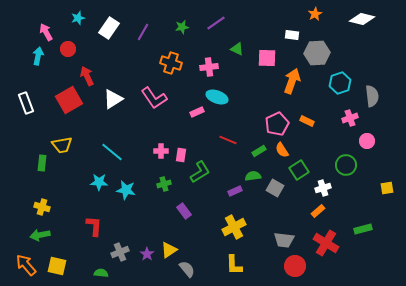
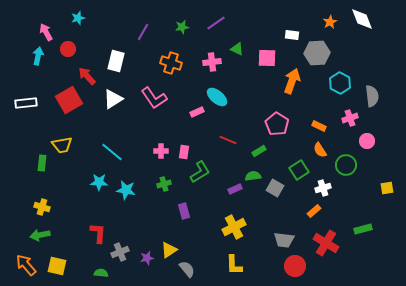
orange star at (315, 14): moved 15 px right, 8 px down
white diamond at (362, 19): rotated 55 degrees clockwise
white rectangle at (109, 28): moved 7 px right, 33 px down; rotated 20 degrees counterclockwise
pink cross at (209, 67): moved 3 px right, 5 px up
red arrow at (87, 76): rotated 18 degrees counterclockwise
cyan hexagon at (340, 83): rotated 15 degrees counterclockwise
cyan ellipse at (217, 97): rotated 20 degrees clockwise
white rectangle at (26, 103): rotated 75 degrees counterclockwise
orange rectangle at (307, 121): moved 12 px right, 5 px down
pink pentagon at (277, 124): rotated 15 degrees counterclockwise
orange semicircle at (282, 150): moved 38 px right
pink rectangle at (181, 155): moved 3 px right, 3 px up
purple rectangle at (235, 191): moved 2 px up
purple rectangle at (184, 211): rotated 21 degrees clockwise
orange rectangle at (318, 211): moved 4 px left
red L-shape at (94, 226): moved 4 px right, 7 px down
purple star at (147, 254): moved 4 px down; rotated 24 degrees clockwise
